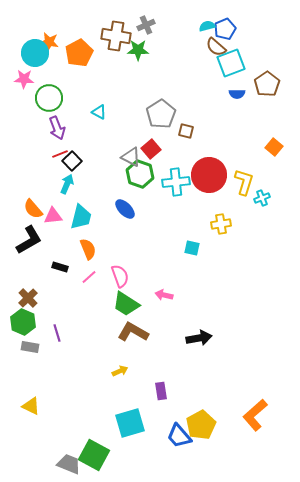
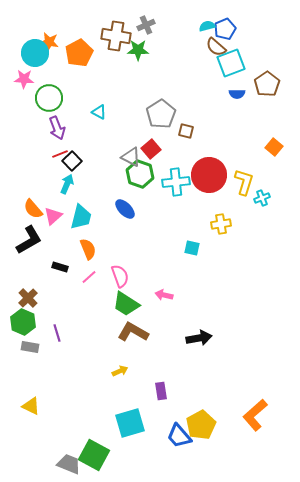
pink triangle at (53, 216): rotated 36 degrees counterclockwise
